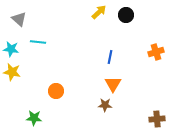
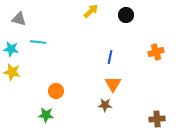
yellow arrow: moved 8 px left, 1 px up
gray triangle: rotated 28 degrees counterclockwise
green star: moved 12 px right, 3 px up
